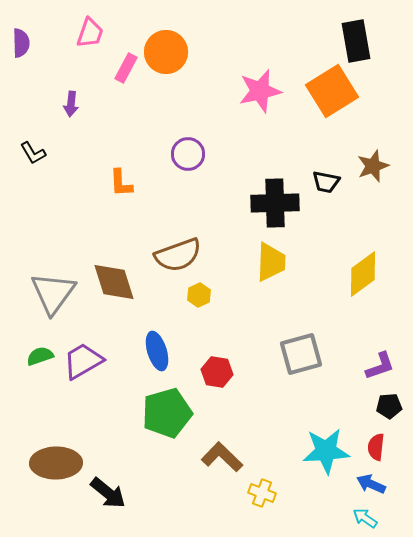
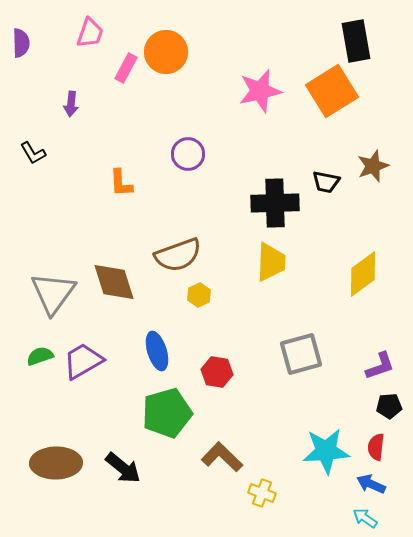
black arrow: moved 15 px right, 25 px up
